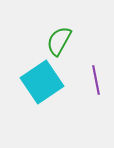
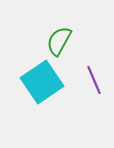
purple line: moved 2 px left; rotated 12 degrees counterclockwise
